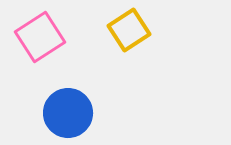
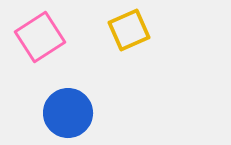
yellow square: rotated 9 degrees clockwise
